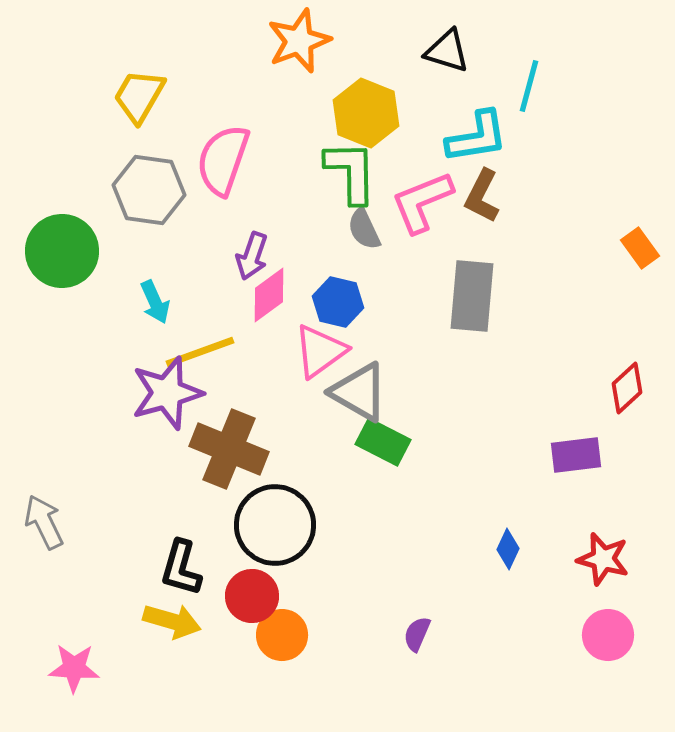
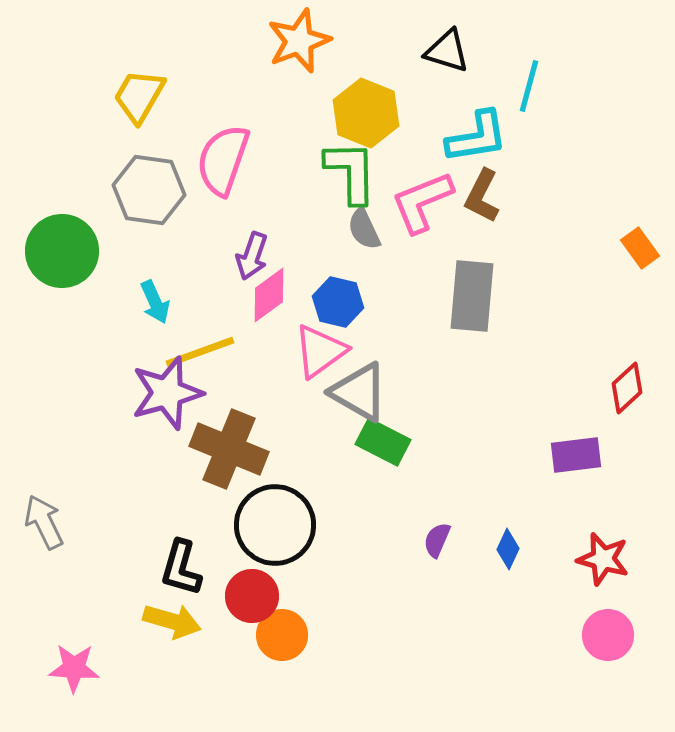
purple semicircle: moved 20 px right, 94 px up
